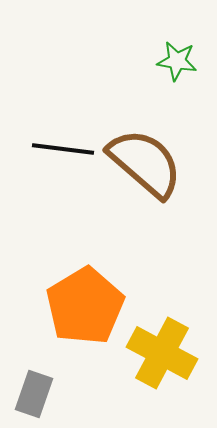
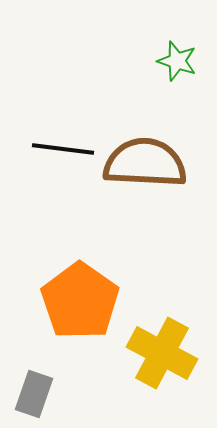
green star: rotated 9 degrees clockwise
brown semicircle: rotated 38 degrees counterclockwise
orange pentagon: moved 5 px left, 5 px up; rotated 6 degrees counterclockwise
